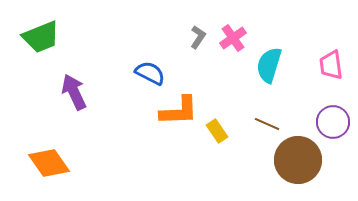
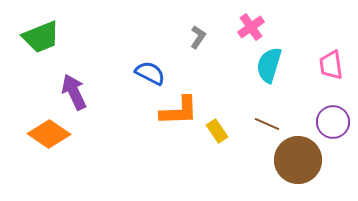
pink cross: moved 18 px right, 11 px up
orange diamond: moved 29 px up; rotated 21 degrees counterclockwise
